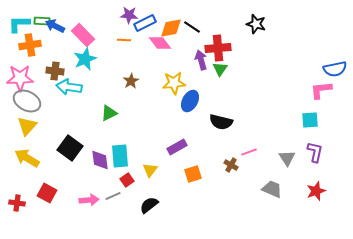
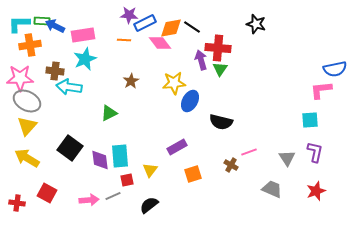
pink rectangle at (83, 35): rotated 55 degrees counterclockwise
red cross at (218, 48): rotated 10 degrees clockwise
red square at (127, 180): rotated 24 degrees clockwise
